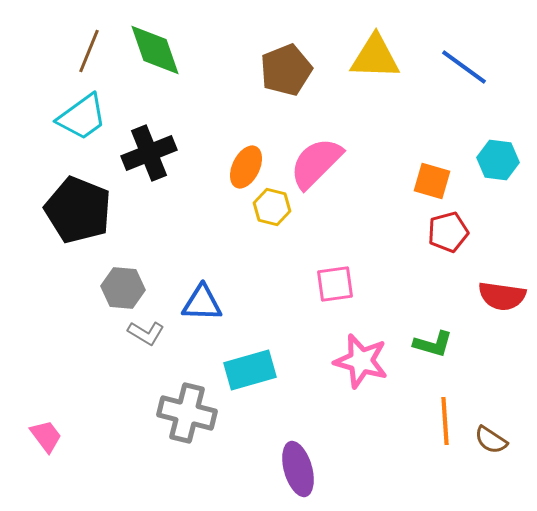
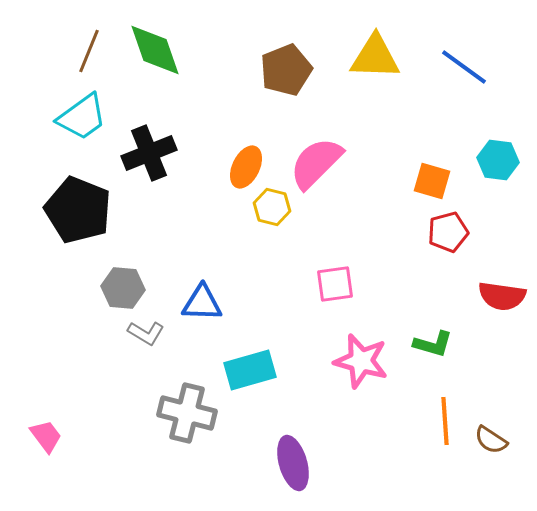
purple ellipse: moved 5 px left, 6 px up
